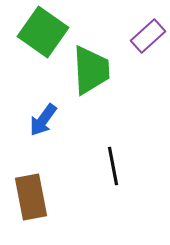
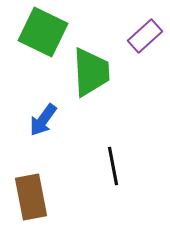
green square: rotated 9 degrees counterclockwise
purple rectangle: moved 3 px left
green trapezoid: moved 2 px down
